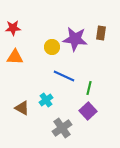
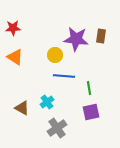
brown rectangle: moved 3 px down
purple star: moved 1 px right
yellow circle: moved 3 px right, 8 px down
orange triangle: rotated 30 degrees clockwise
blue line: rotated 20 degrees counterclockwise
green line: rotated 24 degrees counterclockwise
cyan cross: moved 1 px right, 2 px down
purple square: moved 3 px right, 1 px down; rotated 30 degrees clockwise
gray cross: moved 5 px left
